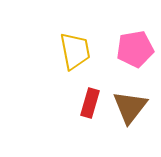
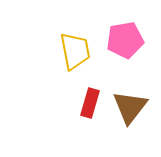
pink pentagon: moved 10 px left, 9 px up
